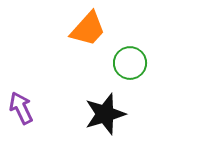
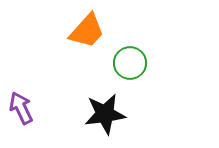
orange trapezoid: moved 1 px left, 2 px down
black star: rotated 9 degrees clockwise
